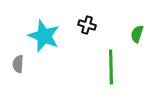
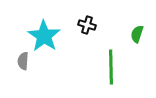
cyan star: rotated 12 degrees clockwise
gray semicircle: moved 5 px right, 3 px up
